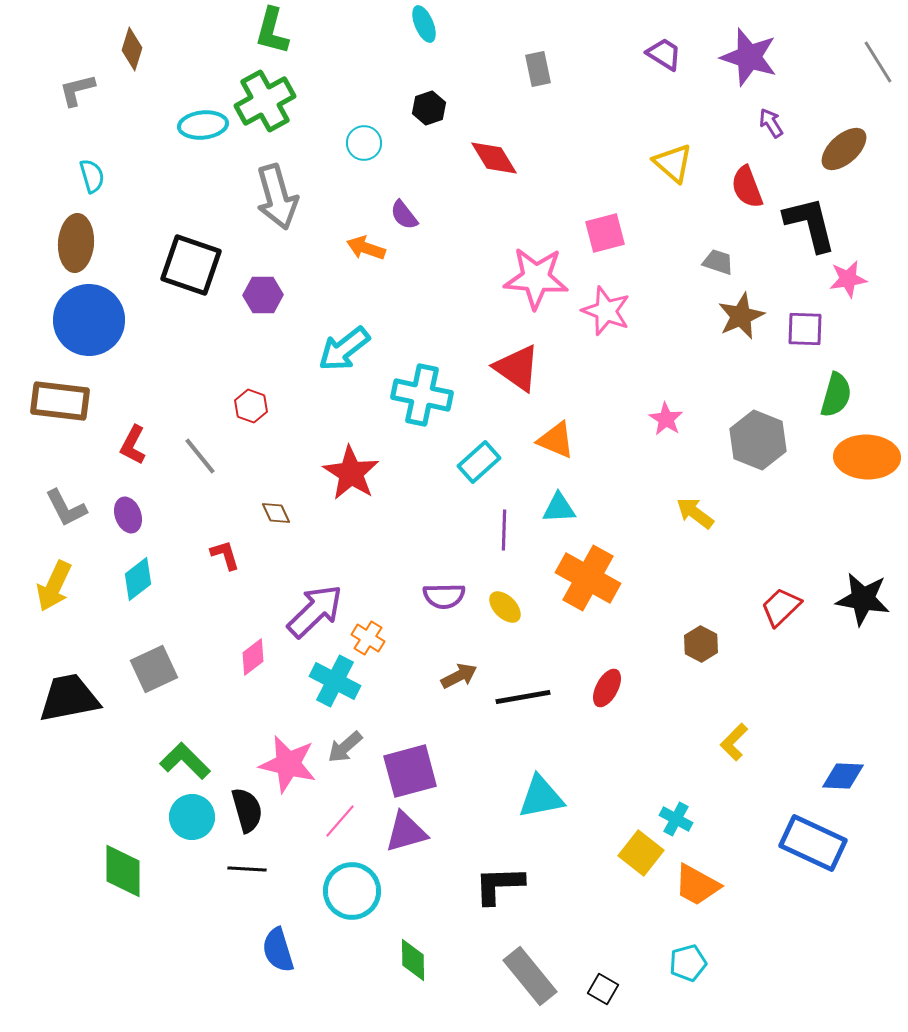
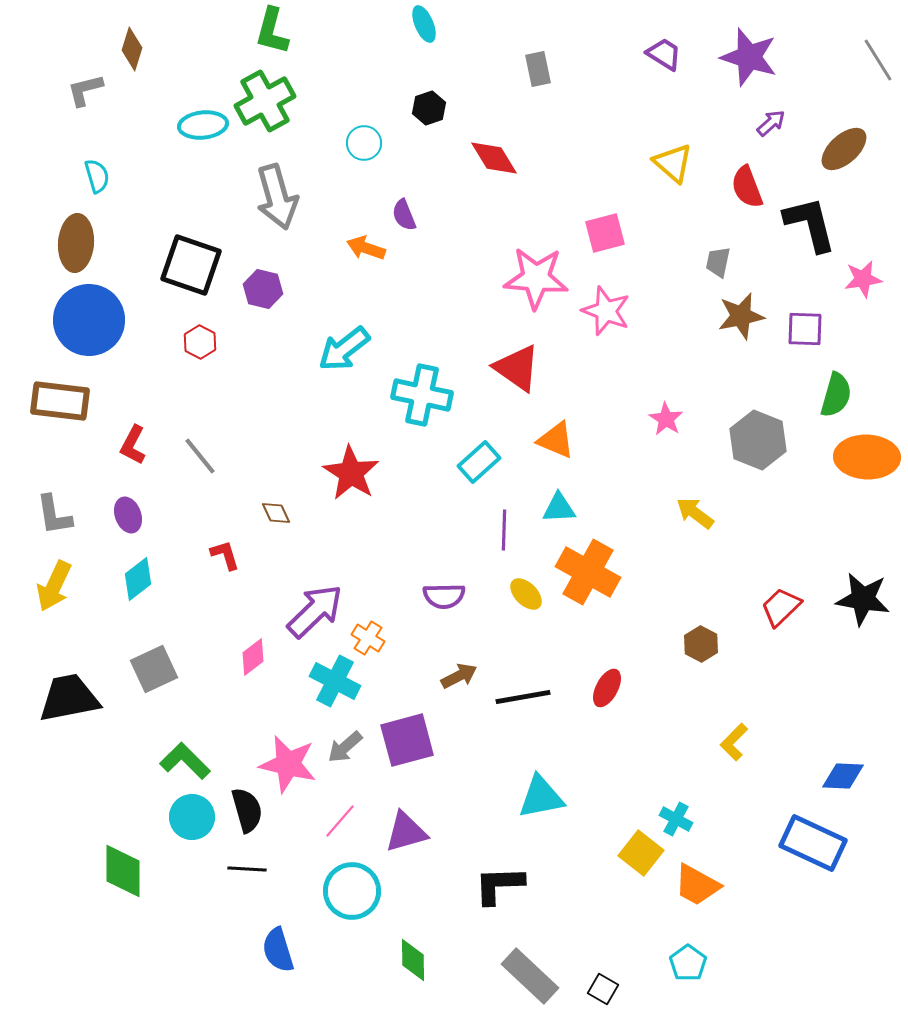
gray line at (878, 62): moved 2 px up
gray L-shape at (77, 90): moved 8 px right
purple arrow at (771, 123): rotated 80 degrees clockwise
cyan semicircle at (92, 176): moved 5 px right
purple semicircle at (404, 215): rotated 16 degrees clockwise
gray trapezoid at (718, 262): rotated 96 degrees counterclockwise
pink star at (848, 279): moved 15 px right
purple hexagon at (263, 295): moved 6 px up; rotated 15 degrees clockwise
brown star at (741, 316): rotated 12 degrees clockwise
red hexagon at (251, 406): moved 51 px left, 64 px up; rotated 8 degrees clockwise
gray L-shape at (66, 508): moved 12 px left, 7 px down; rotated 18 degrees clockwise
orange cross at (588, 578): moved 6 px up
yellow ellipse at (505, 607): moved 21 px right, 13 px up
purple square at (410, 771): moved 3 px left, 31 px up
cyan pentagon at (688, 963): rotated 21 degrees counterclockwise
gray rectangle at (530, 976): rotated 8 degrees counterclockwise
